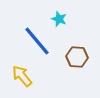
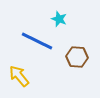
blue line: rotated 24 degrees counterclockwise
yellow arrow: moved 3 px left
